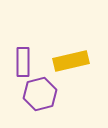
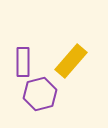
yellow rectangle: rotated 36 degrees counterclockwise
